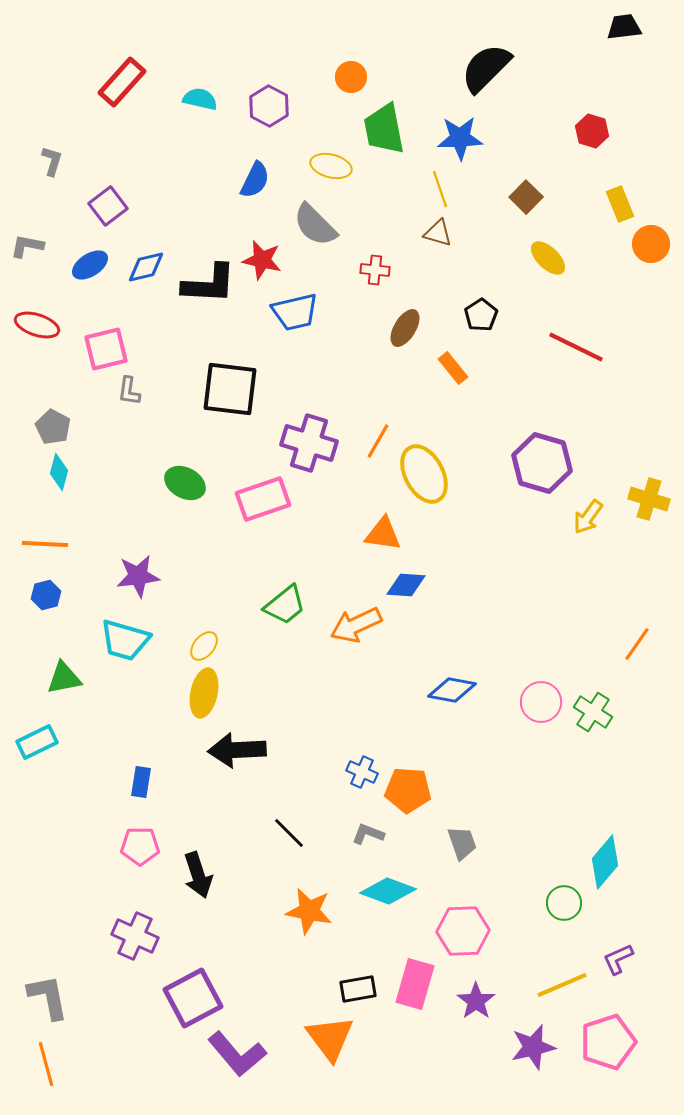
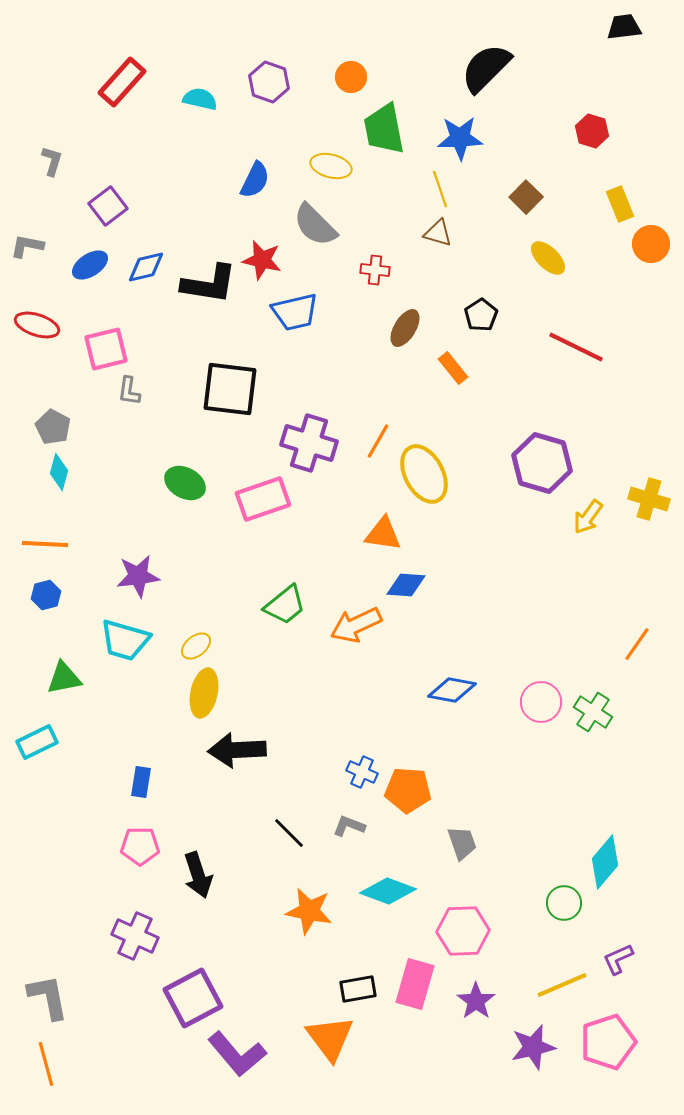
purple hexagon at (269, 106): moved 24 px up; rotated 9 degrees counterclockwise
black L-shape at (209, 284): rotated 6 degrees clockwise
yellow ellipse at (204, 646): moved 8 px left; rotated 12 degrees clockwise
gray L-shape at (368, 834): moved 19 px left, 8 px up
